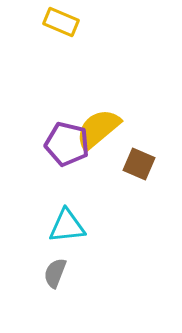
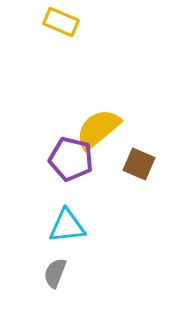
purple pentagon: moved 4 px right, 15 px down
